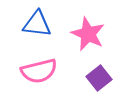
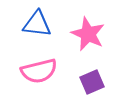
purple square: moved 7 px left, 4 px down; rotated 15 degrees clockwise
